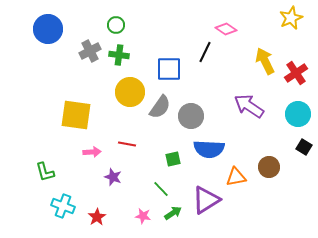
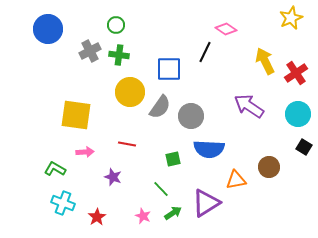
pink arrow: moved 7 px left
green L-shape: moved 10 px right, 3 px up; rotated 135 degrees clockwise
orange triangle: moved 3 px down
purple triangle: moved 3 px down
cyan cross: moved 3 px up
pink star: rotated 14 degrees clockwise
